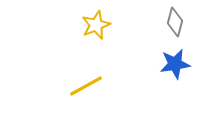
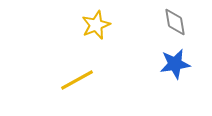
gray diamond: rotated 24 degrees counterclockwise
yellow line: moved 9 px left, 6 px up
